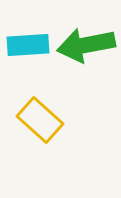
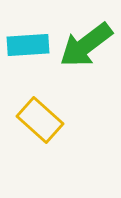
green arrow: rotated 26 degrees counterclockwise
